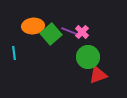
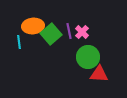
purple line: rotated 56 degrees clockwise
cyan line: moved 5 px right, 11 px up
red triangle: moved 1 px right, 1 px up; rotated 24 degrees clockwise
